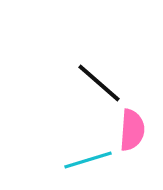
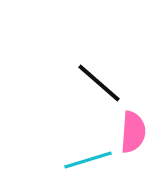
pink semicircle: moved 1 px right, 2 px down
